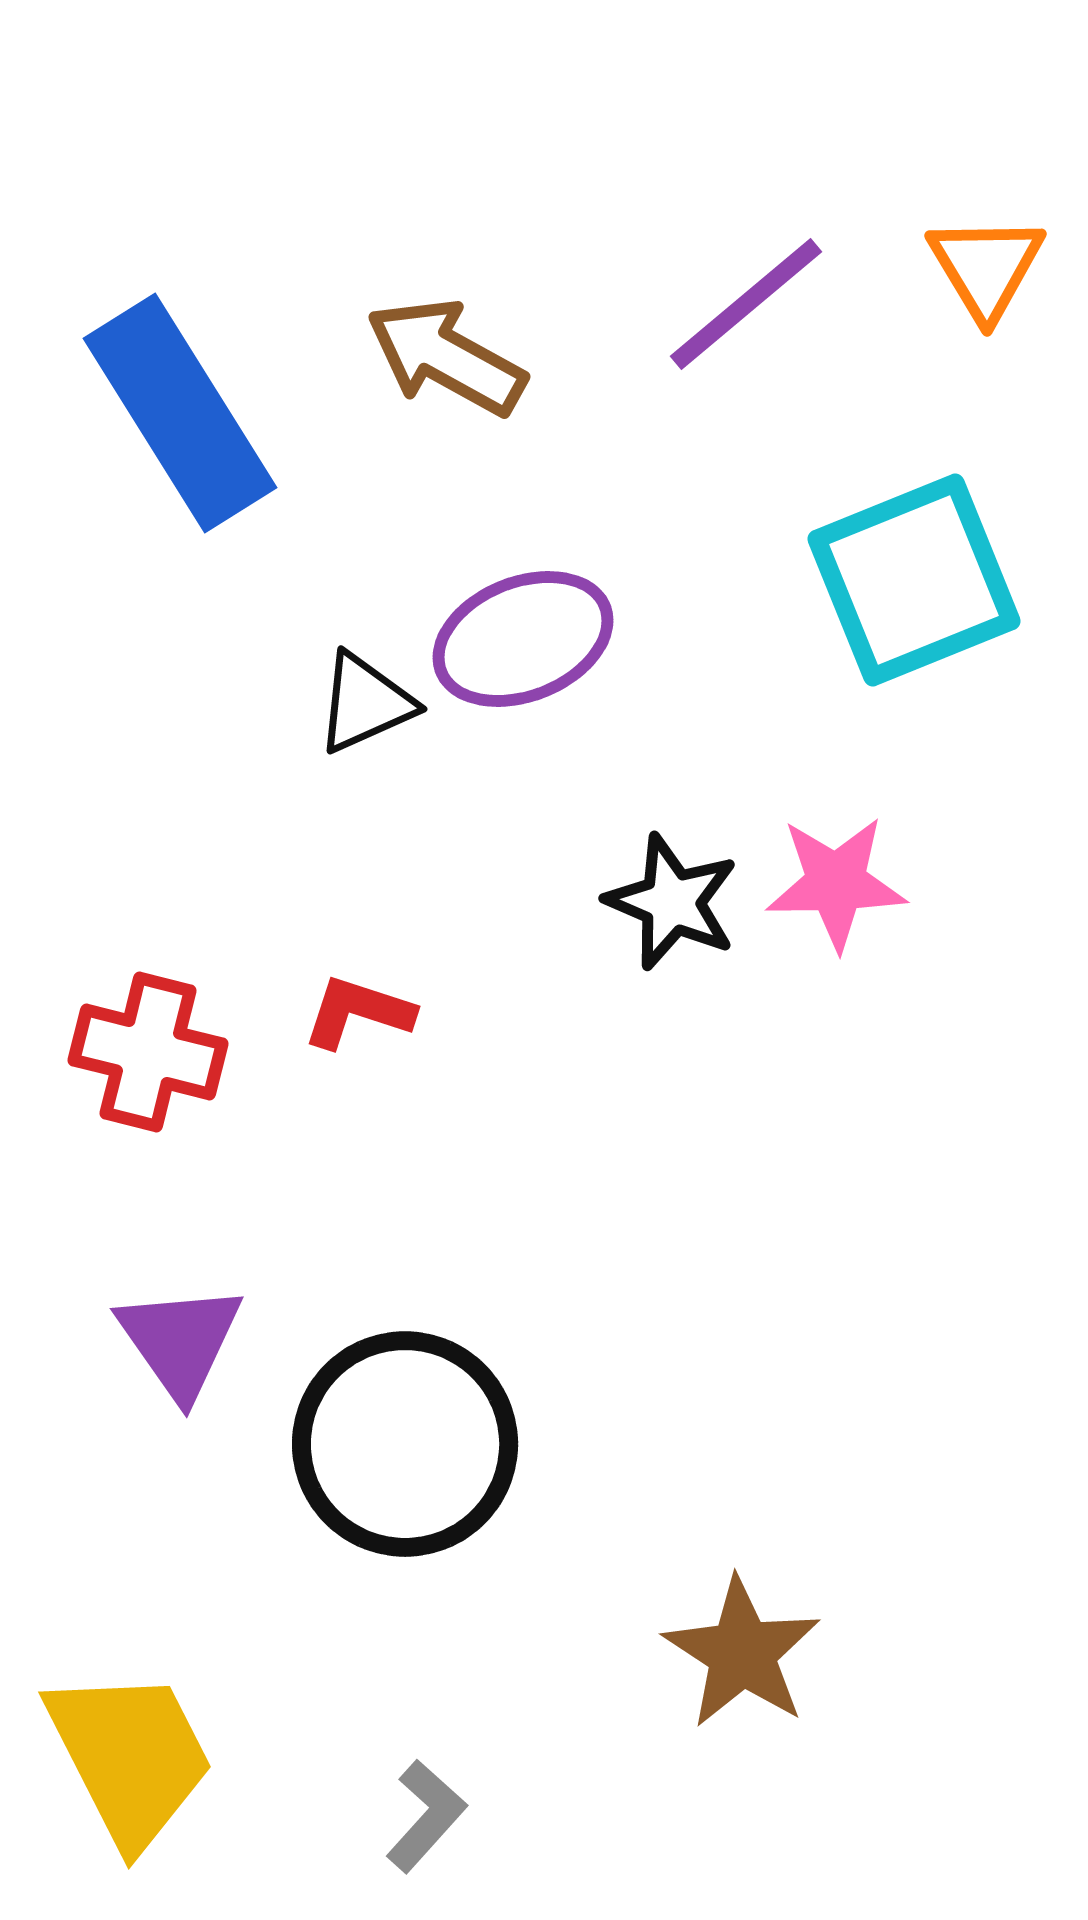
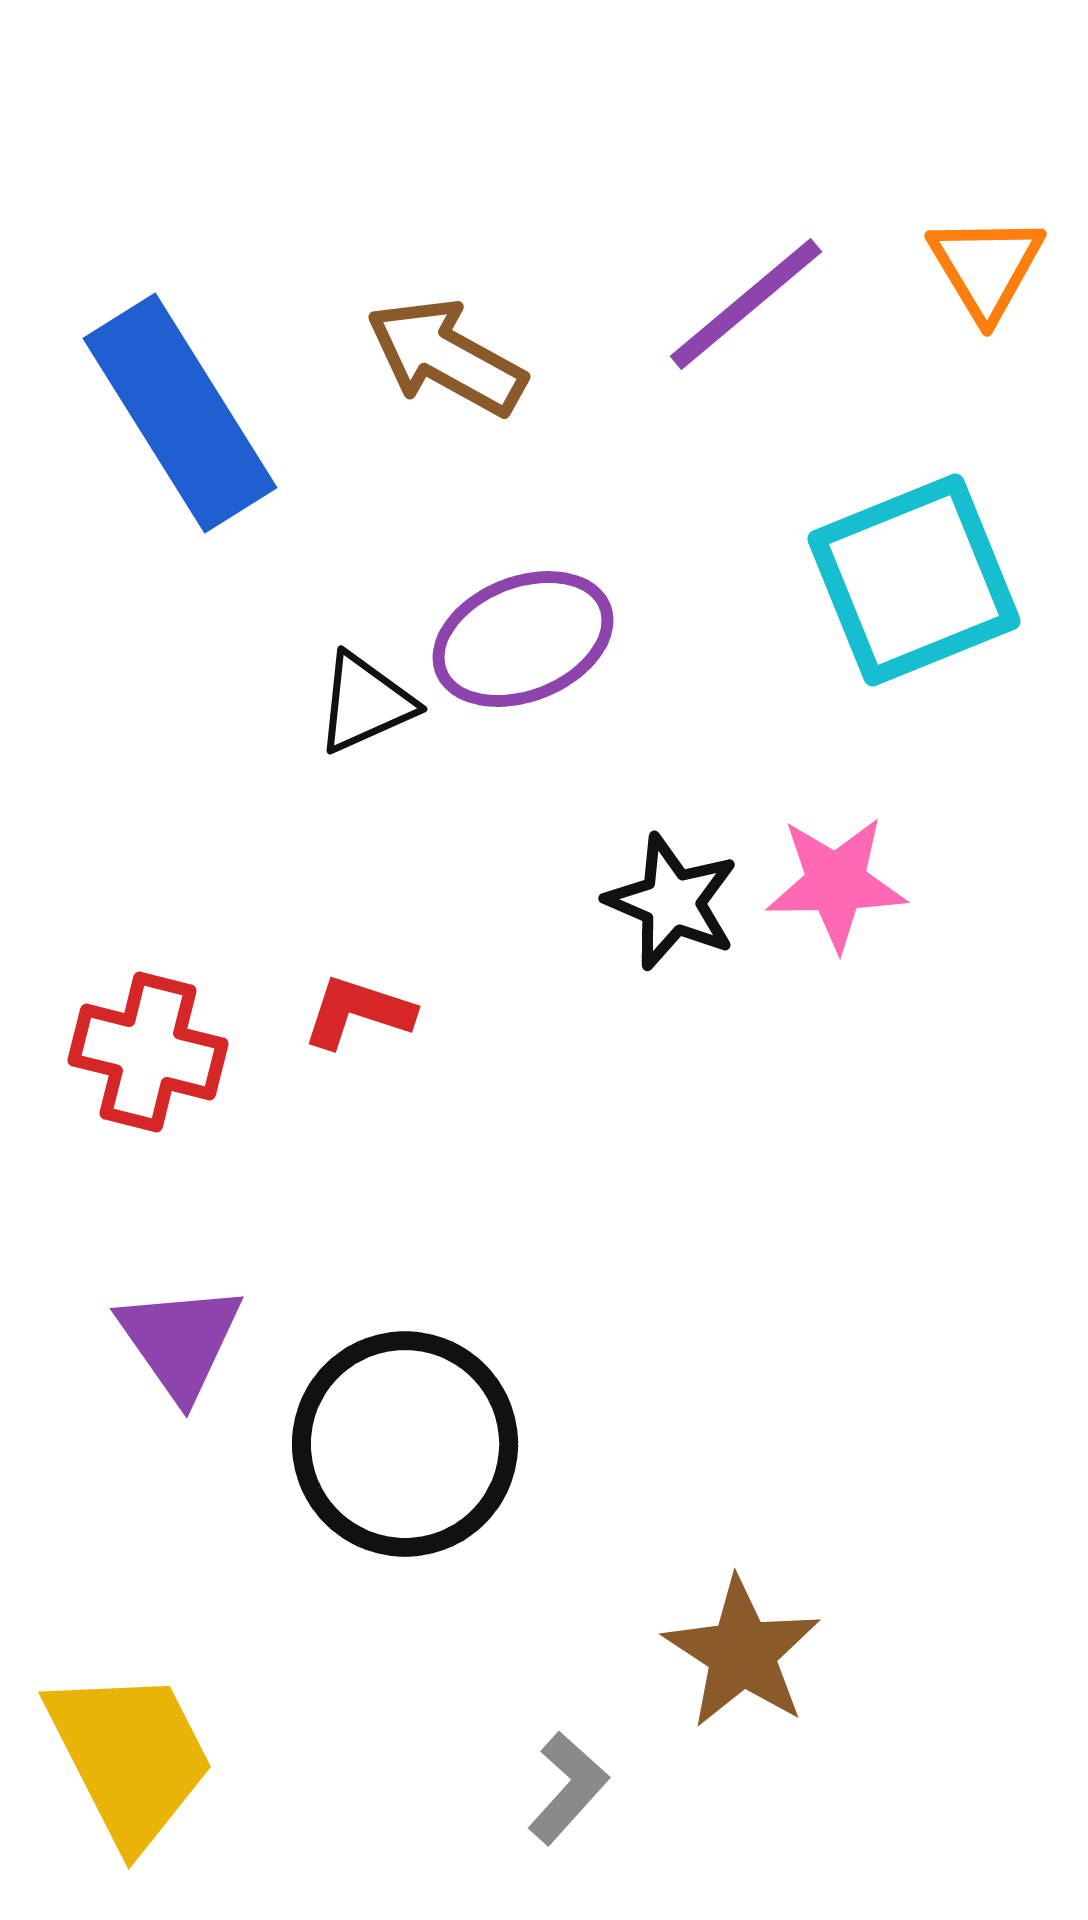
gray L-shape: moved 142 px right, 28 px up
